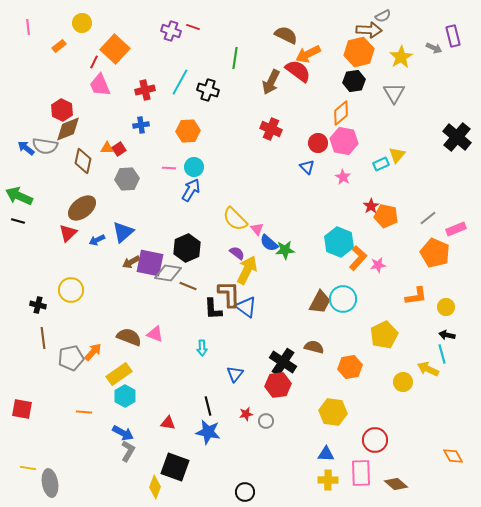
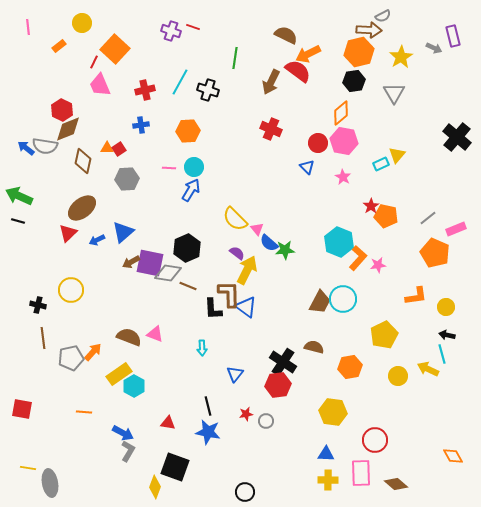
yellow circle at (403, 382): moved 5 px left, 6 px up
cyan hexagon at (125, 396): moved 9 px right, 10 px up
